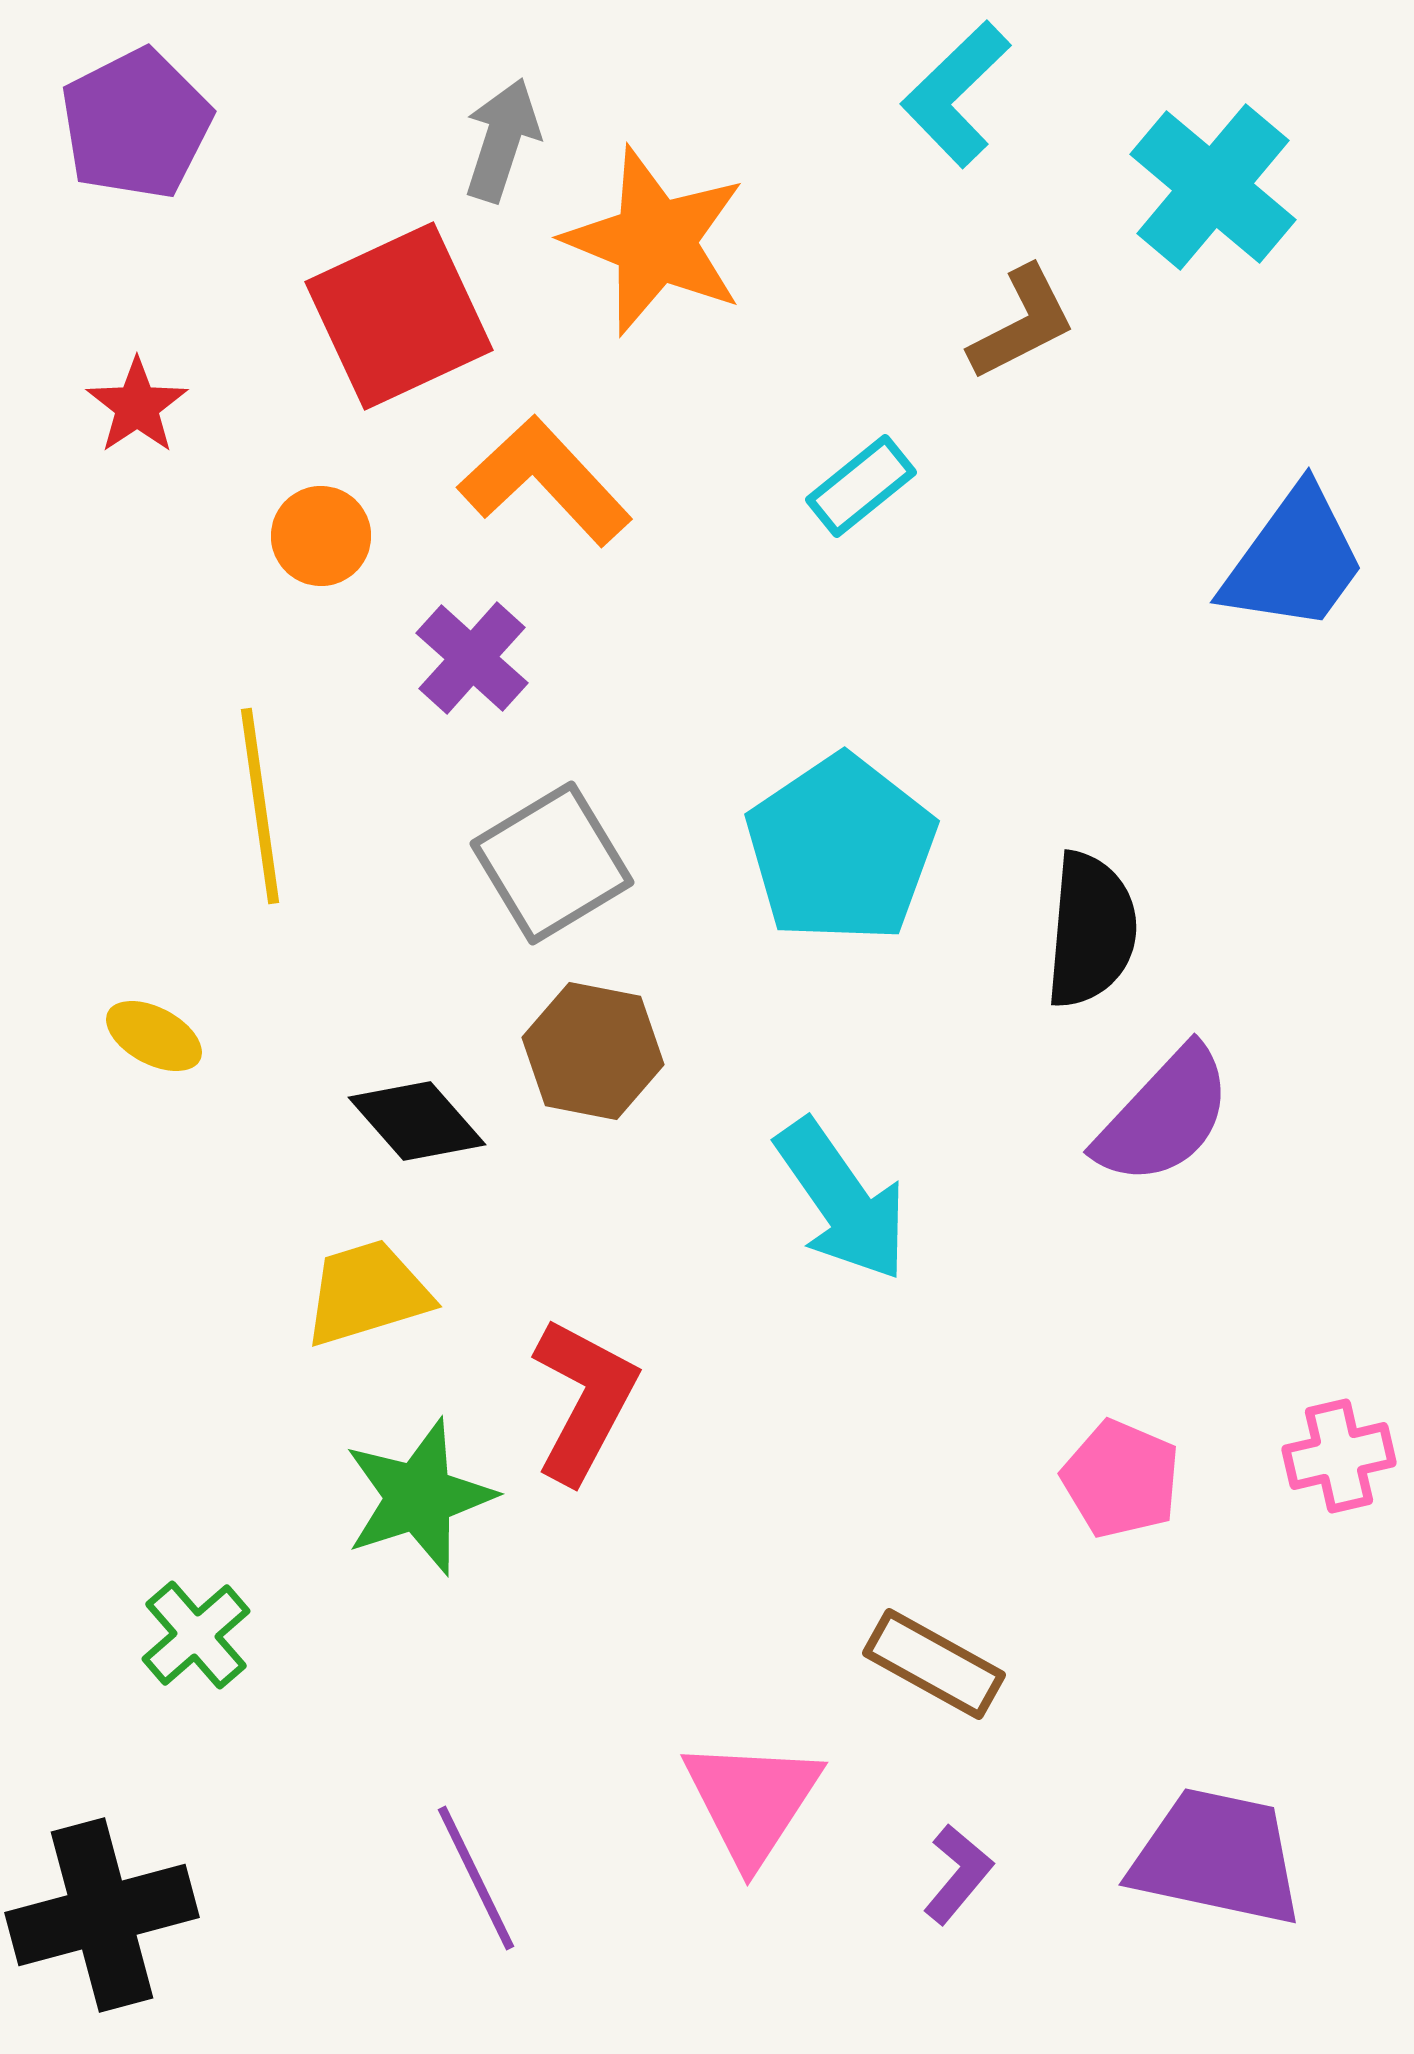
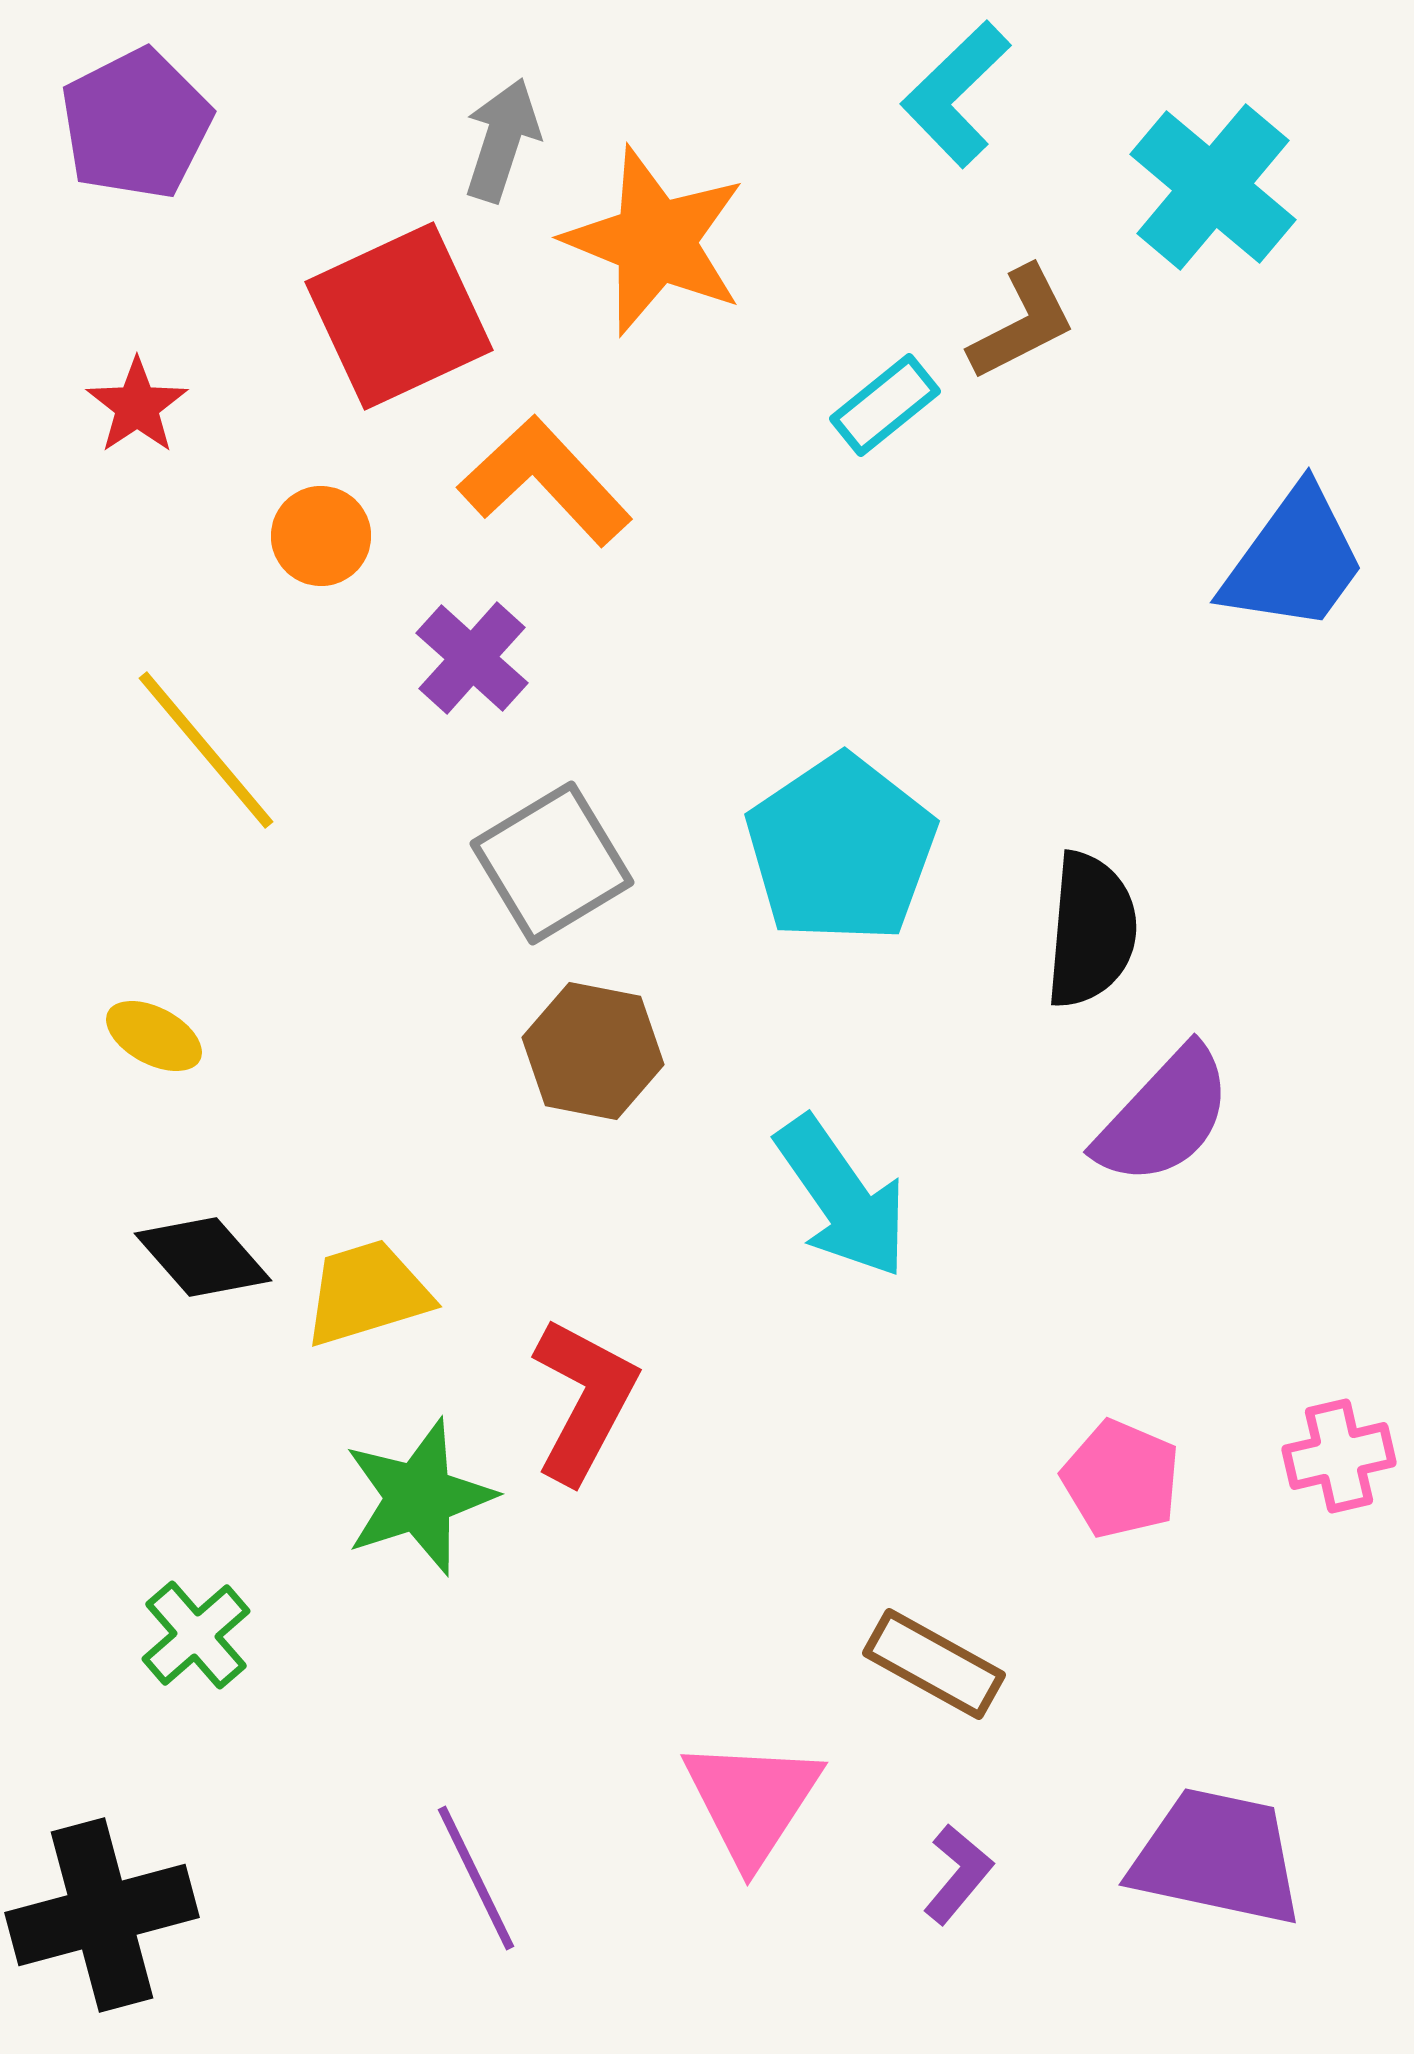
cyan rectangle: moved 24 px right, 81 px up
yellow line: moved 54 px left, 56 px up; rotated 32 degrees counterclockwise
black diamond: moved 214 px left, 136 px down
cyan arrow: moved 3 px up
